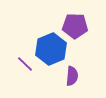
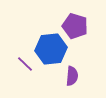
purple pentagon: rotated 15 degrees clockwise
blue hexagon: rotated 16 degrees clockwise
